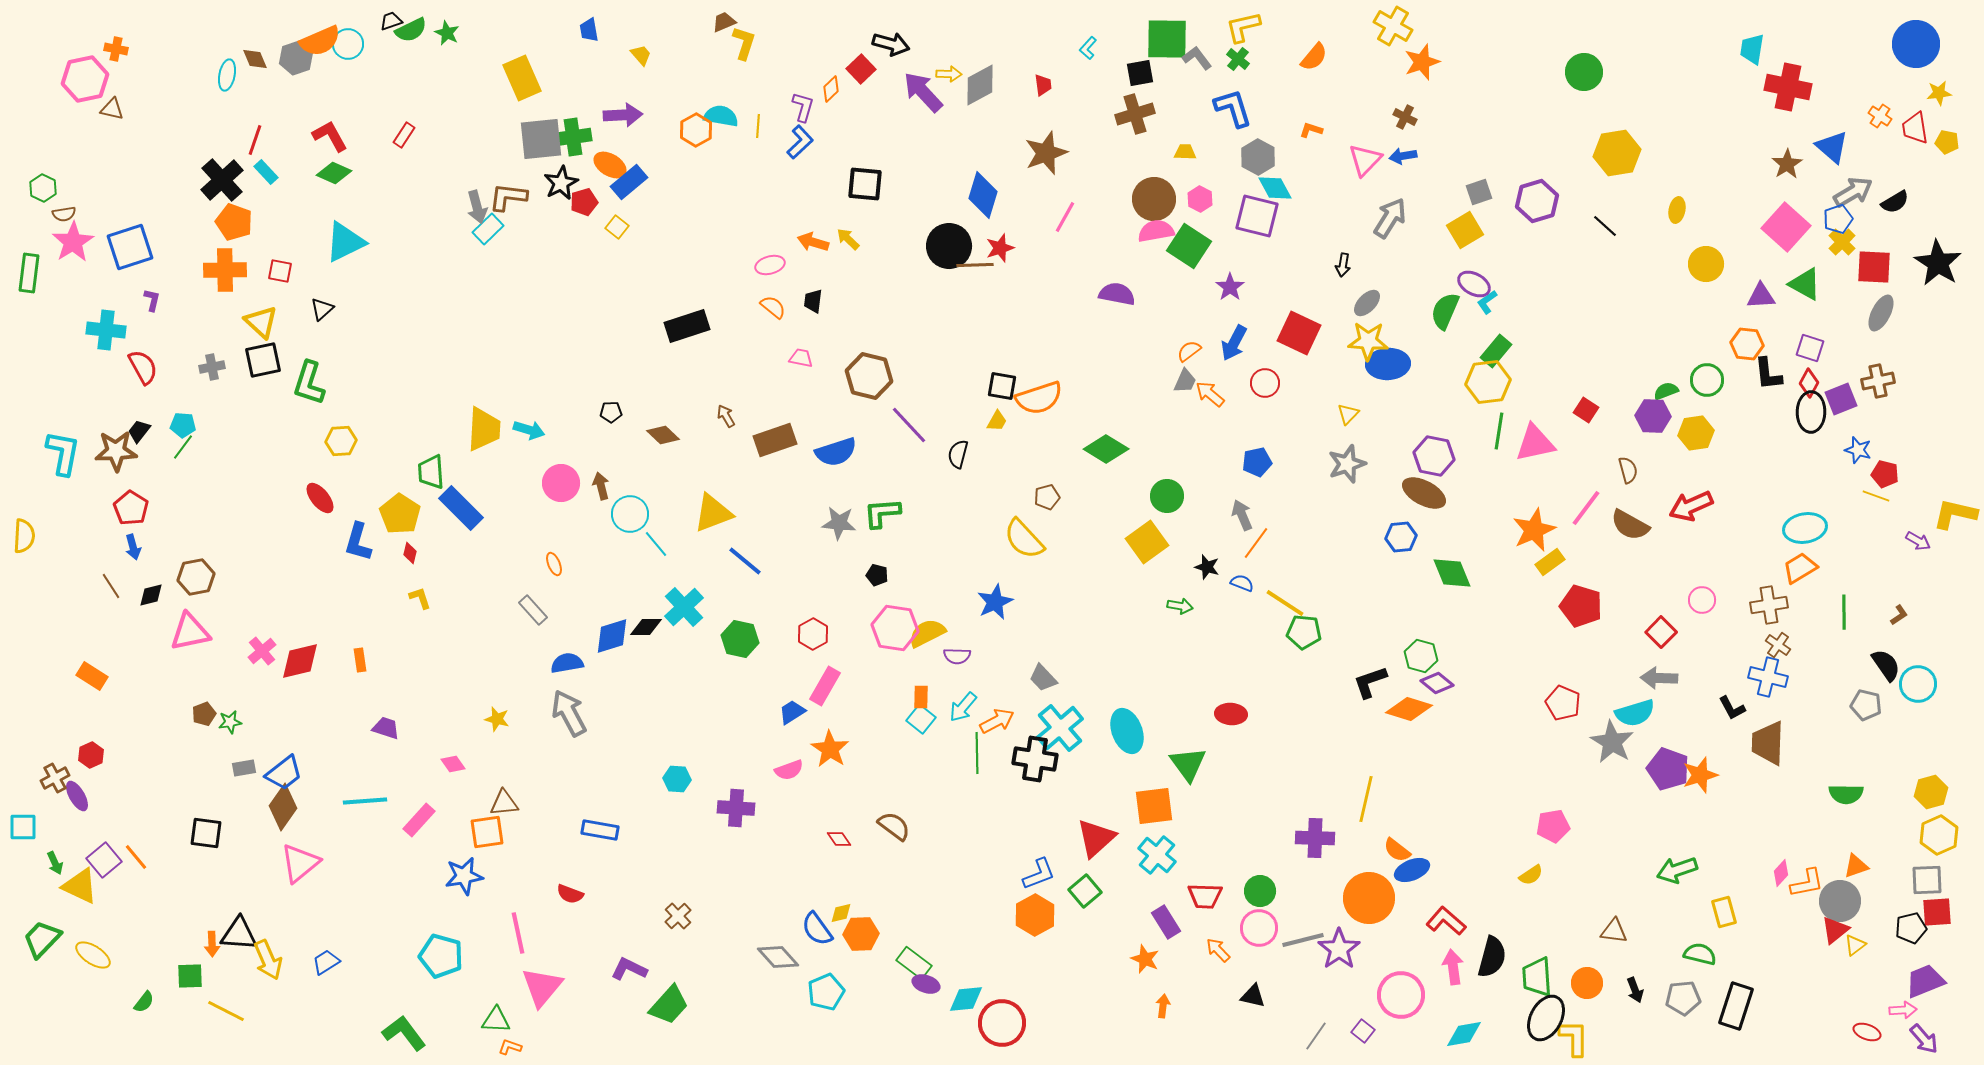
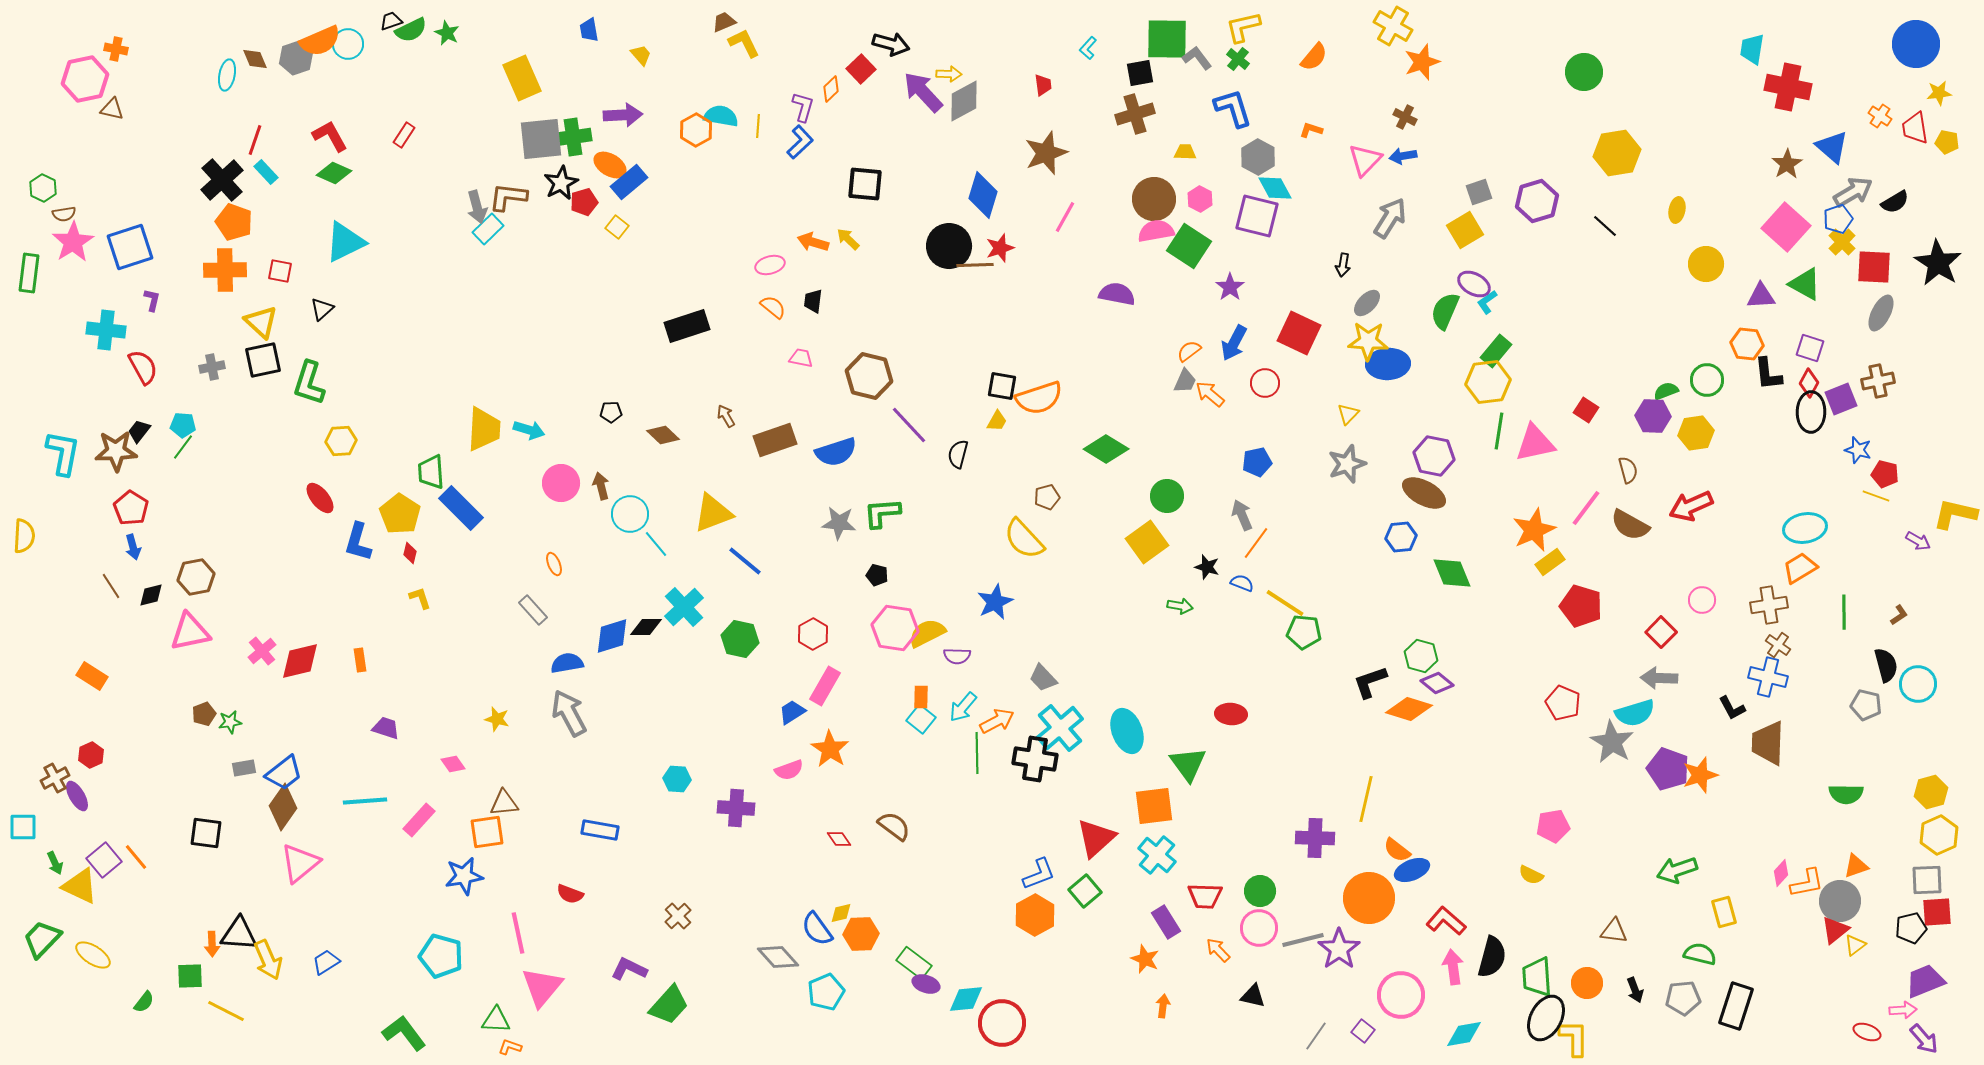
yellow L-shape at (744, 43): rotated 44 degrees counterclockwise
gray diamond at (980, 85): moved 16 px left, 16 px down
black semicircle at (1886, 665): rotated 20 degrees clockwise
yellow semicircle at (1531, 875): rotated 60 degrees clockwise
